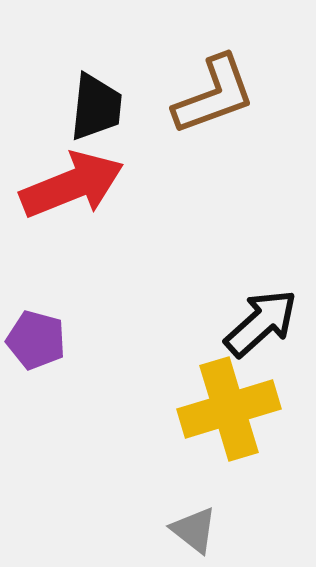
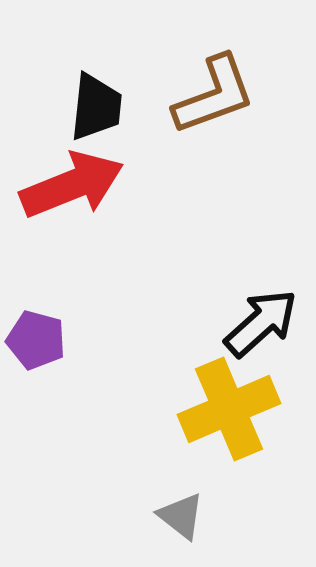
yellow cross: rotated 6 degrees counterclockwise
gray triangle: moved 13 px left, 14 px up
